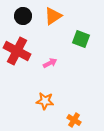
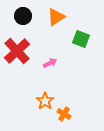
orange triangle: moved 3 px right, 1 px down
red cross: rotated 20 degrees clockwise
orange star: rotated 30 degrees clockwise
orange cross: moved 10 px left, 6 px up
